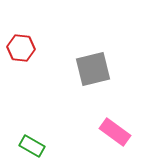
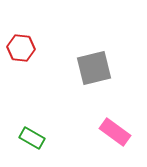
gray square: moved 1 px right, 1 px up
green rectangle: moved 8 px up
